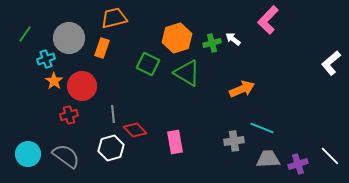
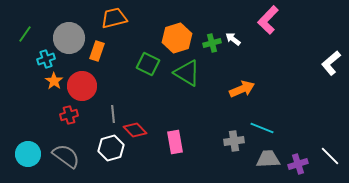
orange rectangle: moved 5 px left, 3 px down
